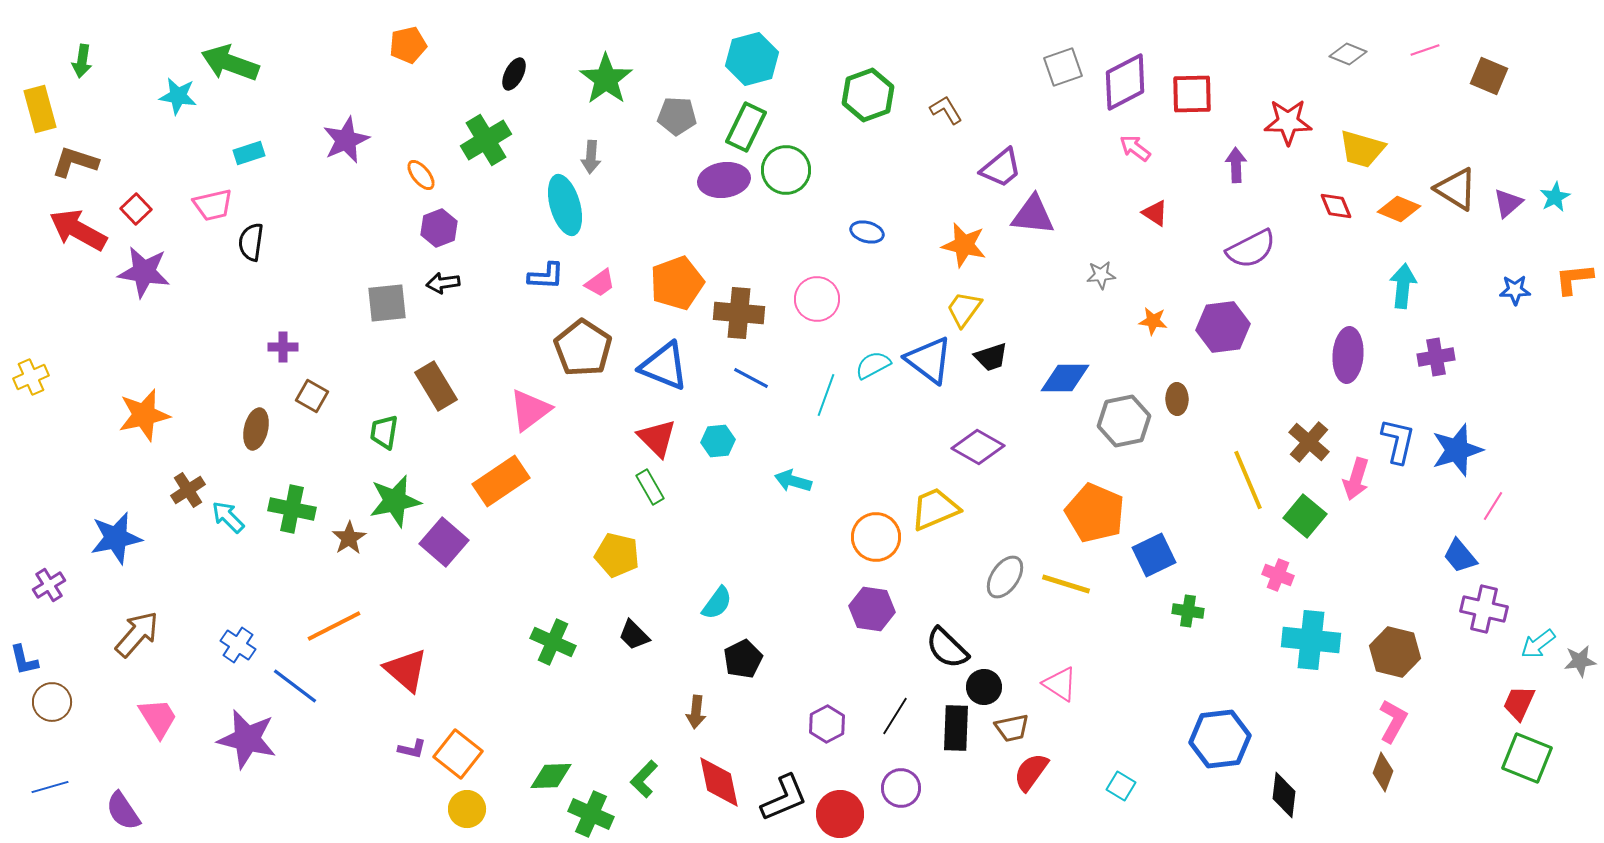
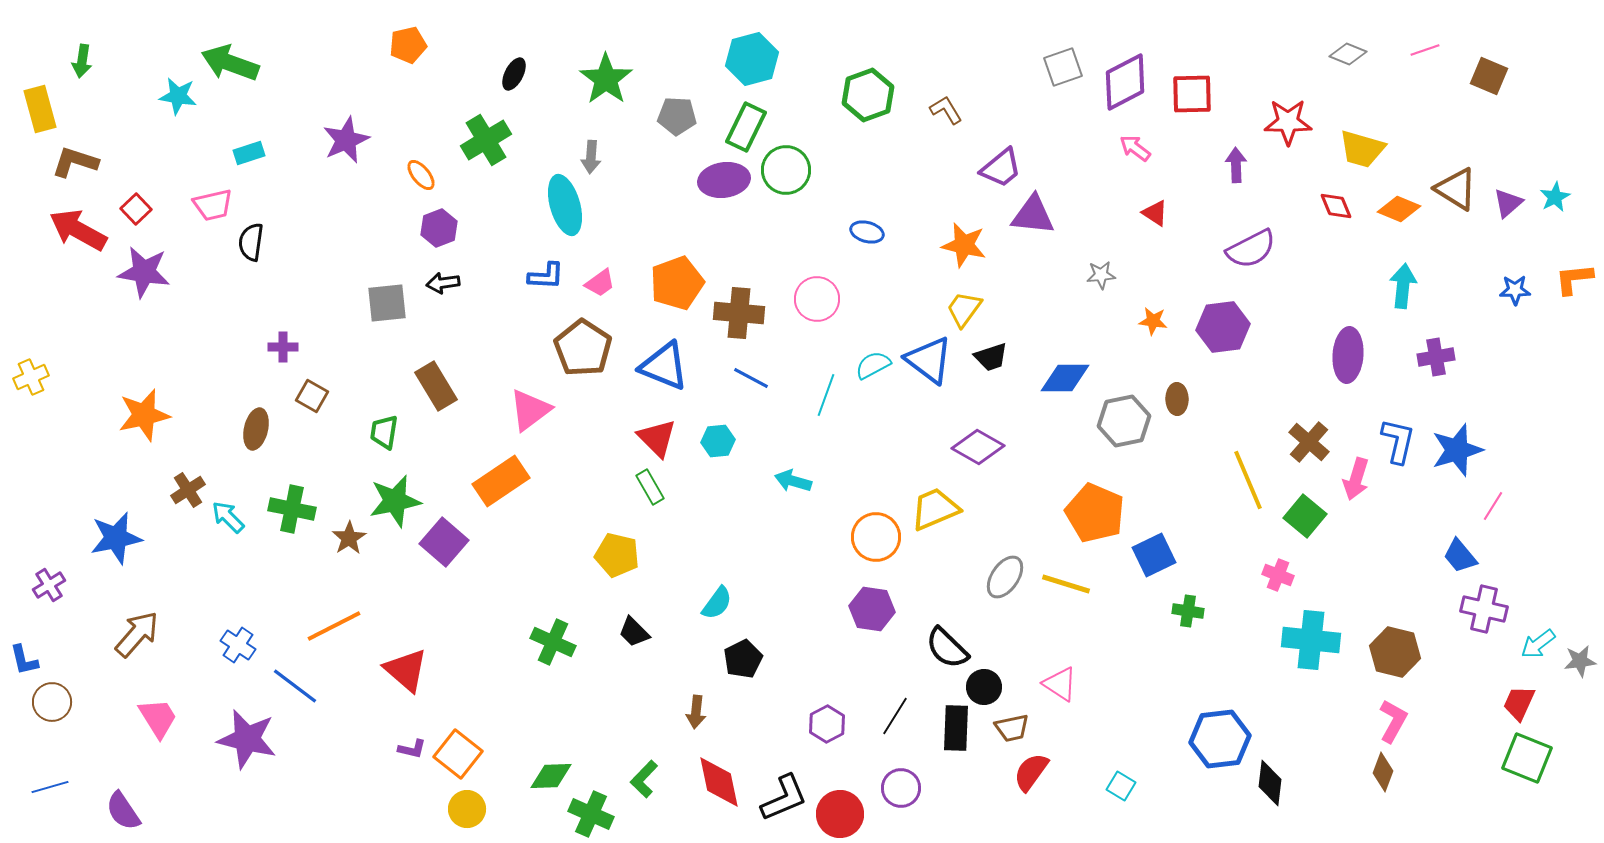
black trapezoid at (634, 635): moved 3 px up
black diamond at (1284, 795): moved 14 px left, 12 px up
